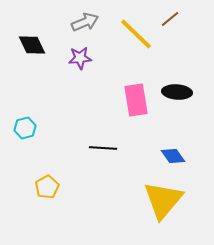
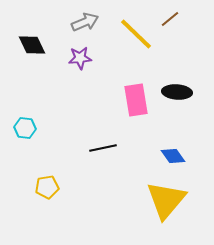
cyan hexagon: rotated 20 degrees clockwise
black line: rotated 16 degrees counterclockwise
yellow pentagon: rotated 20 degrees clockwise
yellow triangle: moved 3 px right
